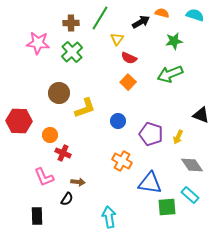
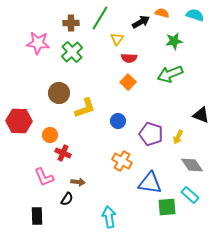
red semicircle: rotated 21 degrees counterclockwise
